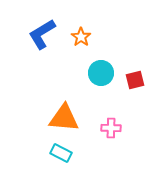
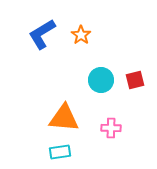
orange star: moved 2 px up
cyan circle: moved 7 px down
cyan rectangle: moved 1 px left, 1 px up; rotated 35 degrees counterclockwise
